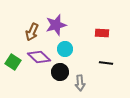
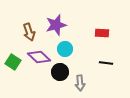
brown arrow: moved 3 px left; rotated 42 degrees counterclockwise
